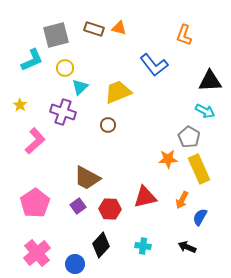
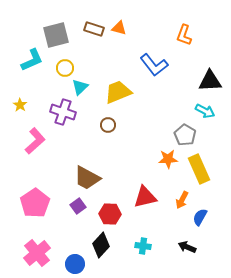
gray pentagon: moved 4 px left, 2 px up
red hexagon: moved 5 px down
